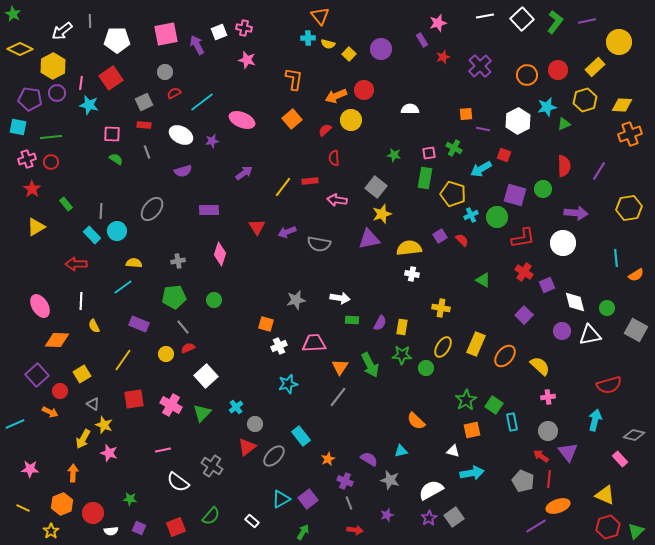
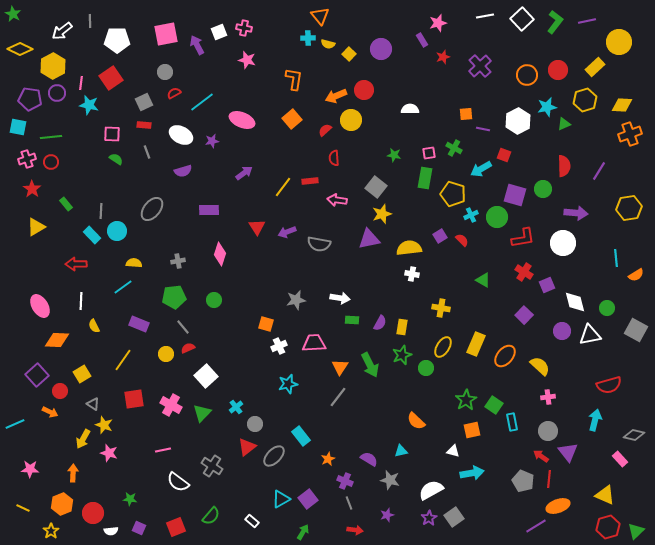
green star at (402, 355): rotated 24 degrees counterclockwise
